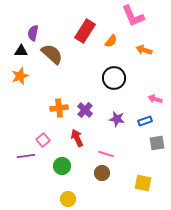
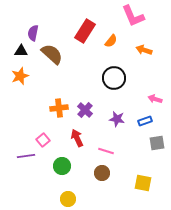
pink line: moved 3 px up
